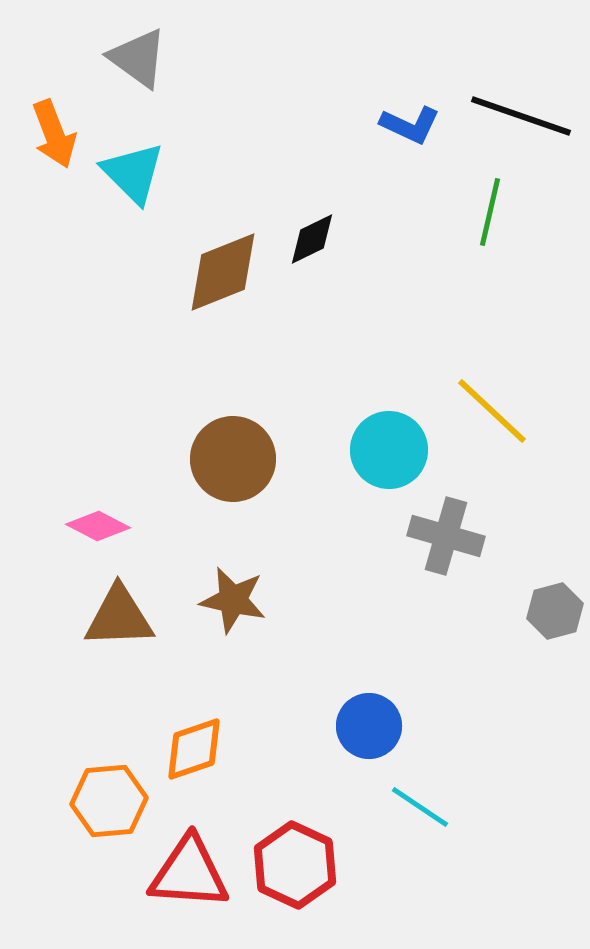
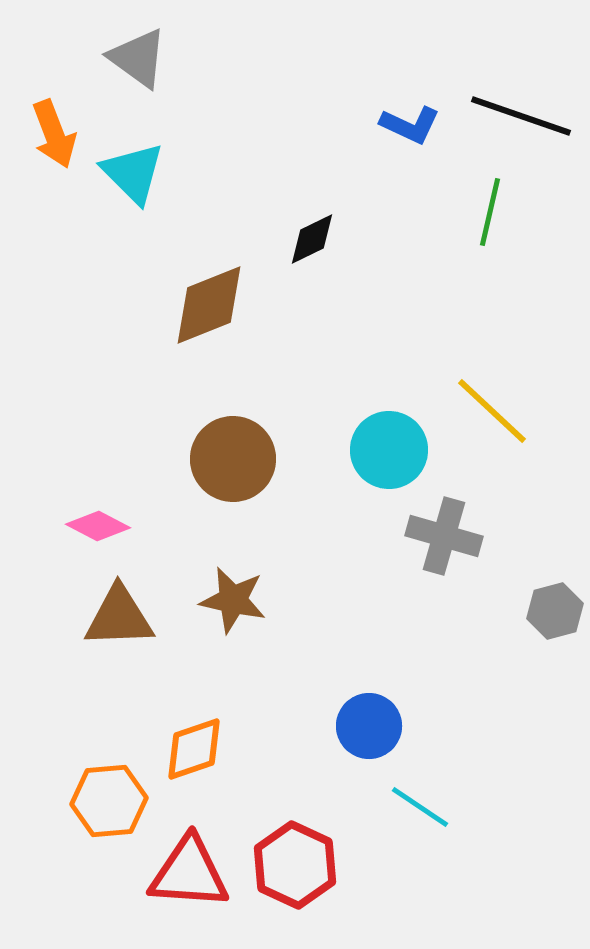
brown diamond: moved 14 px left, 33 px down
gray cross: moved 2 px left
